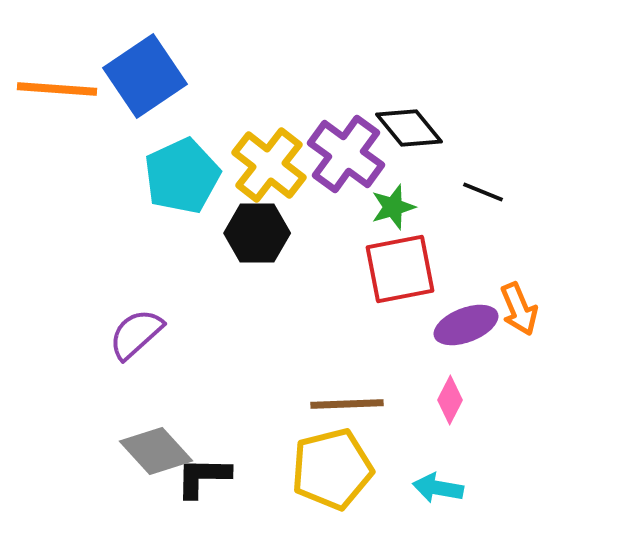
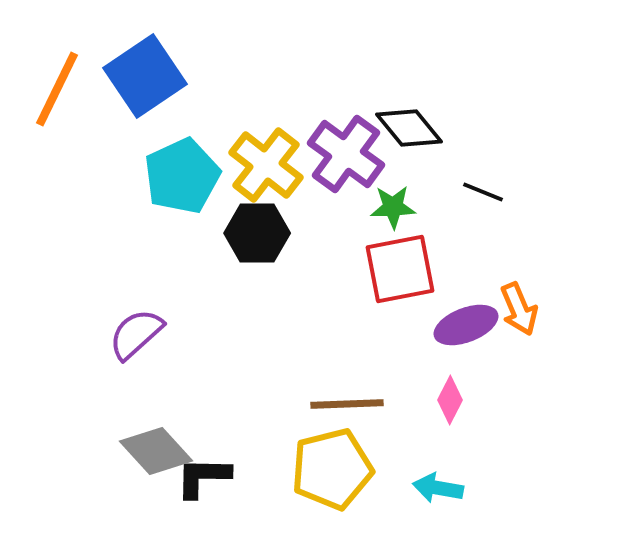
orange line: rotated 68 degrees counterclockwise
yellow cross: moved 3 px left
green star: rotated 15 degrees clockwise
